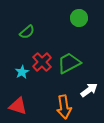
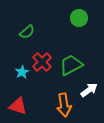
green trapezoid: moved 2 px right, 2 px down
orange arrow: moved 2 px up
